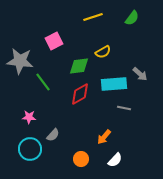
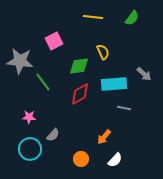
yellow line: rotated 24 degrees clockwise
yellow semicircle: rotated 84 degrees counterclockwise
gray arrow: moved 4 px right
